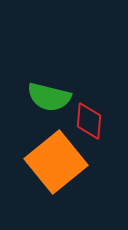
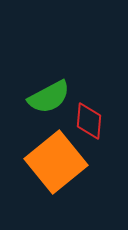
green semicircle: rotated 42 degrees counterclockwise
